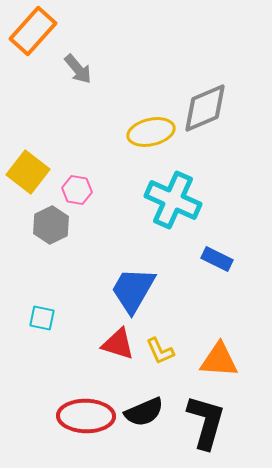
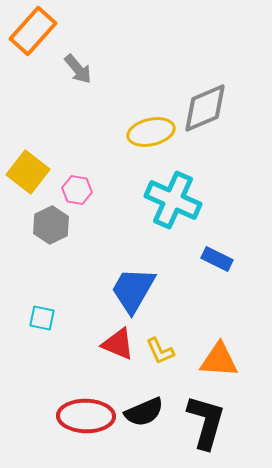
red triangle: rotated 6 degrees clockwise
